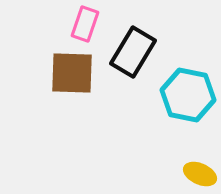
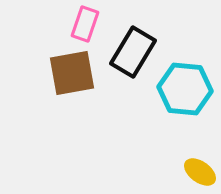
brown square: rotated 12 degrees counterclockwise
cyan hexagon: moved 3 px left, 6 px up; rotated 6 degrees counterclockwise
yellow ellipse: moved 2 px up; rotated 12 degrees clockwise
